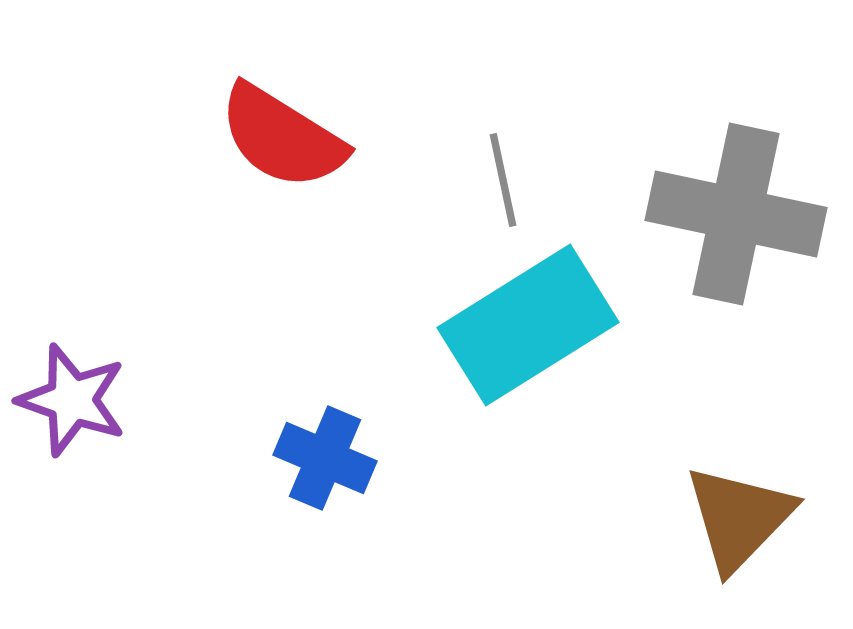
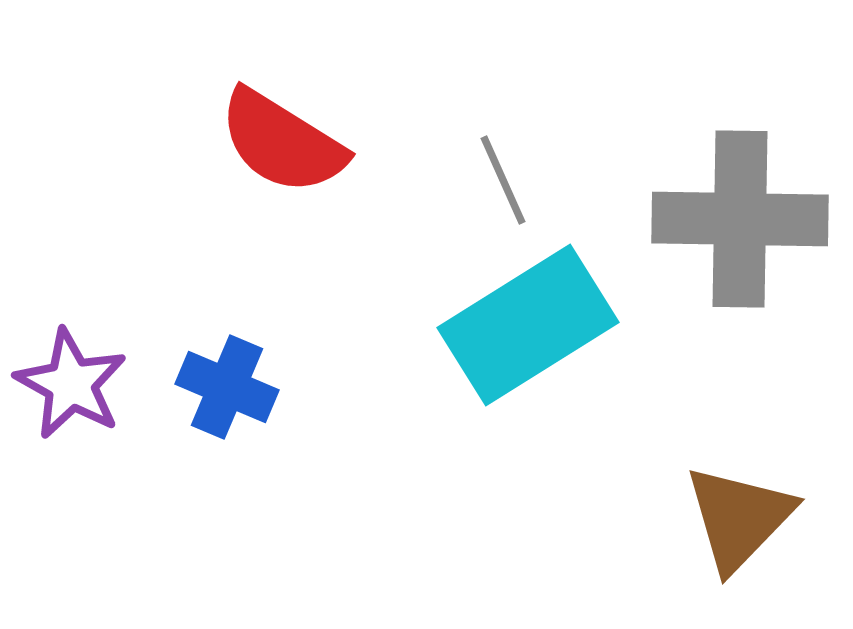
red semicircle: moved 5 px down
gray line: rotated 12 degrees counterclockwise
gray cross: moved 4 px right, 5 px down; rotated 11 degrees counterclockwise
purple star: moved 1 px left, 16 px up; rotated 10 degrees clockwise
blue cross: moved 98 px left, 71 px up
